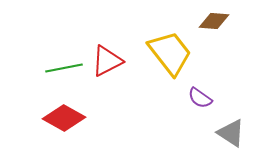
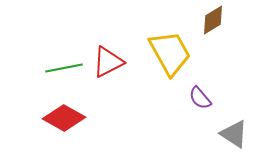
brown diamond: moved 1 px left, 1 px up; rotated 36 degrees counterclockwise
yellow trapezoid: rotated 9 degrees clockwise
red triangle: moved 1 px right, 1 px down
purple semicircle: rotated 15 degrees clockwise
gray triangle: moved 3 px right, 1 px down
